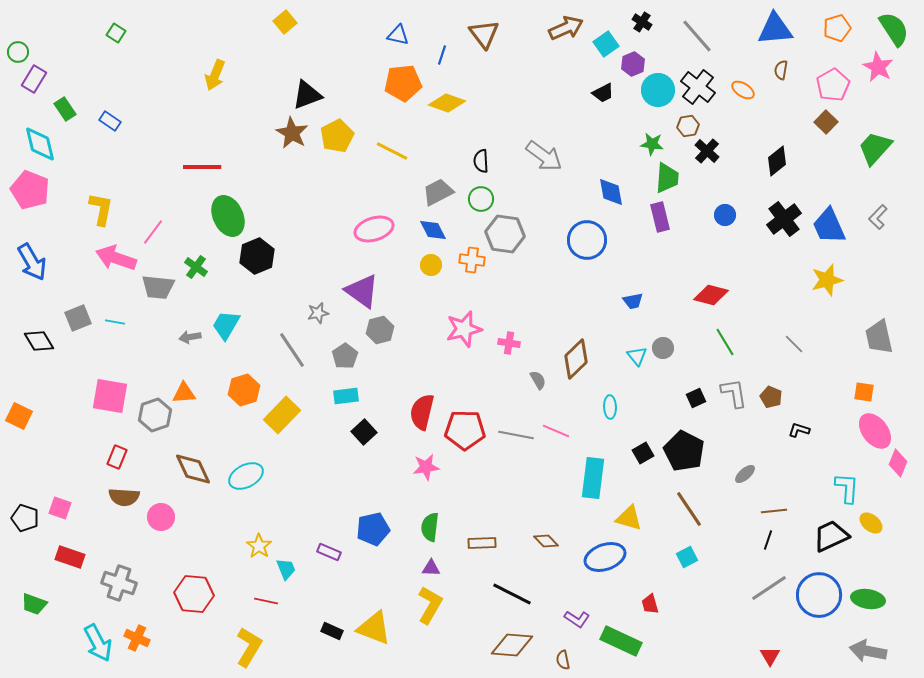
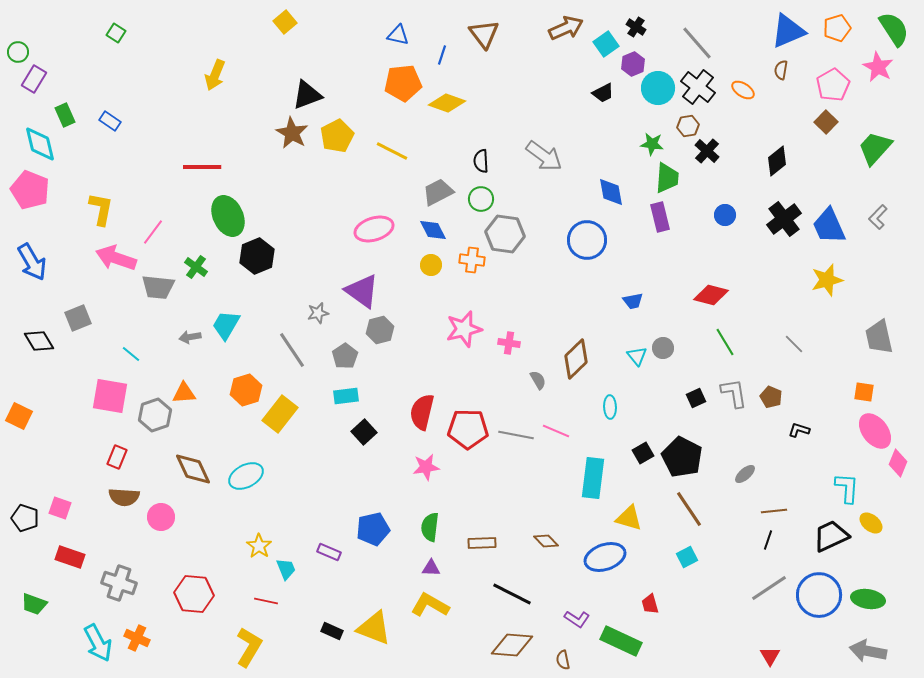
black cross at (642, 22): moved 6 px left, 5 px down
blue triangle at (775, 29): moved 13 px right, 2 px down; rotated 18 degrees counterclockwise
gray line at (697, 36): moved 7 px down
cyan circle at (658, 90): moved 2 px up
green rectangle at (65, 109): moved 6 px down; rotated 10 degrees clockwise
cyan line at (115, 322): moved 16 px right, 32 px down; rotated 30 degrees clockwise
orange hexagon at (244, 390): moved 2 px right
yellow rectangle at (282, 415): moved 2 px left, 1 px up; rotated 6 degrees counterclockwise
red pentagon at (465, 430): moved 3 px right, 1 px up
black pentagon at (684, 451): moved 2 px left, 6 px down
yellow L-shape at (430, 605): rotated 90 degrees counterclockwise
